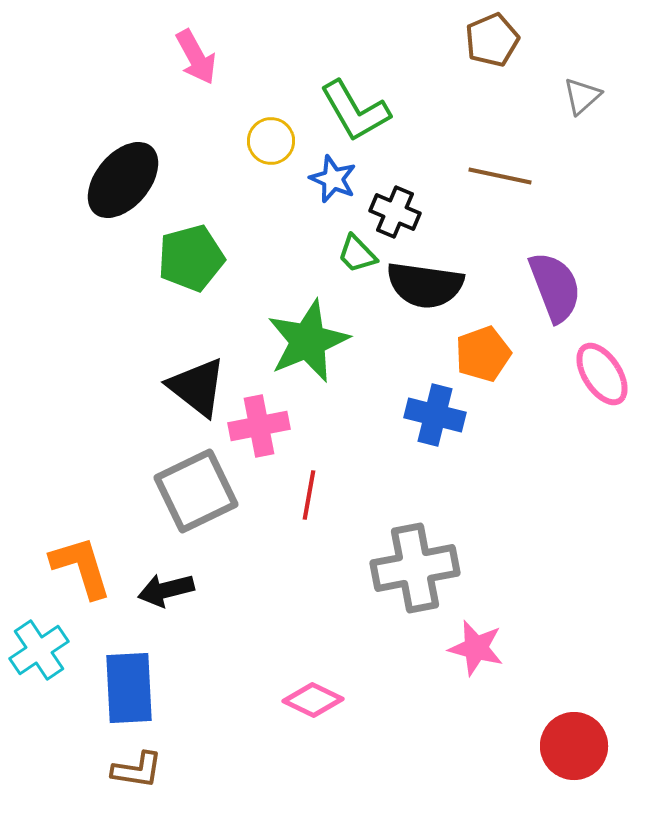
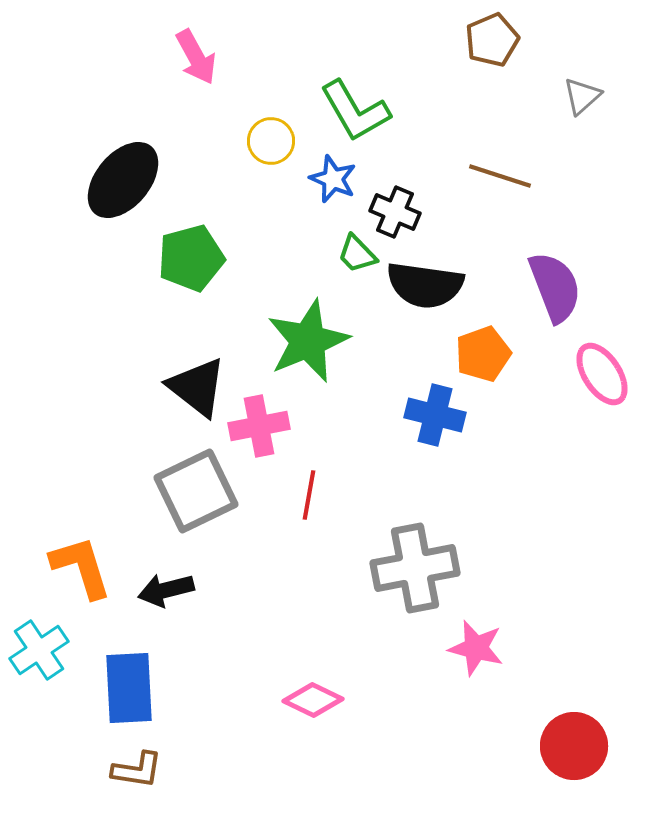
brown line: rotated 6 degrees clockwise
